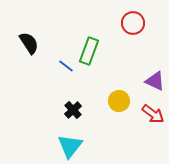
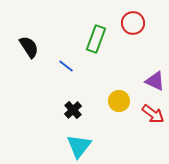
black semicircle: moved 4 px down
green rectangle: moved 7 px right, 12 px up
cyan triangle: moved 9 px right
